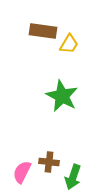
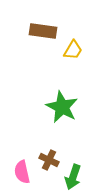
yellow trapezoid: moved 4 px right, 6 px down
green star: moved 11 px down
brown cross: moved 2 px up; rotated 18 degrees clockwise
pink semicircle: rotated 40 degrees counterclockwise
